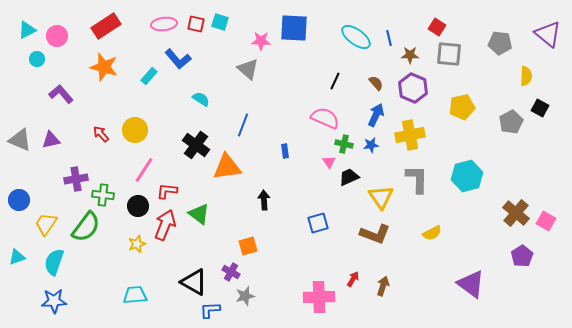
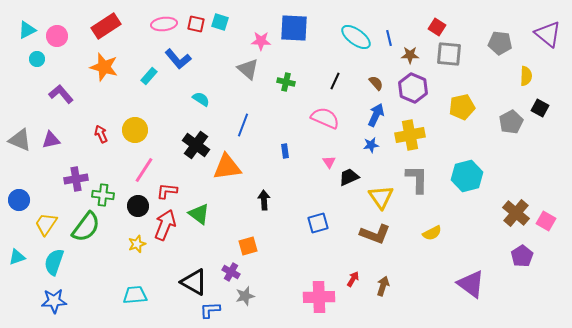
red arrow at (101, 134): rotated 18 degrees clockwise
green cross at (344, 144): moved 58 px left, 62 px up
